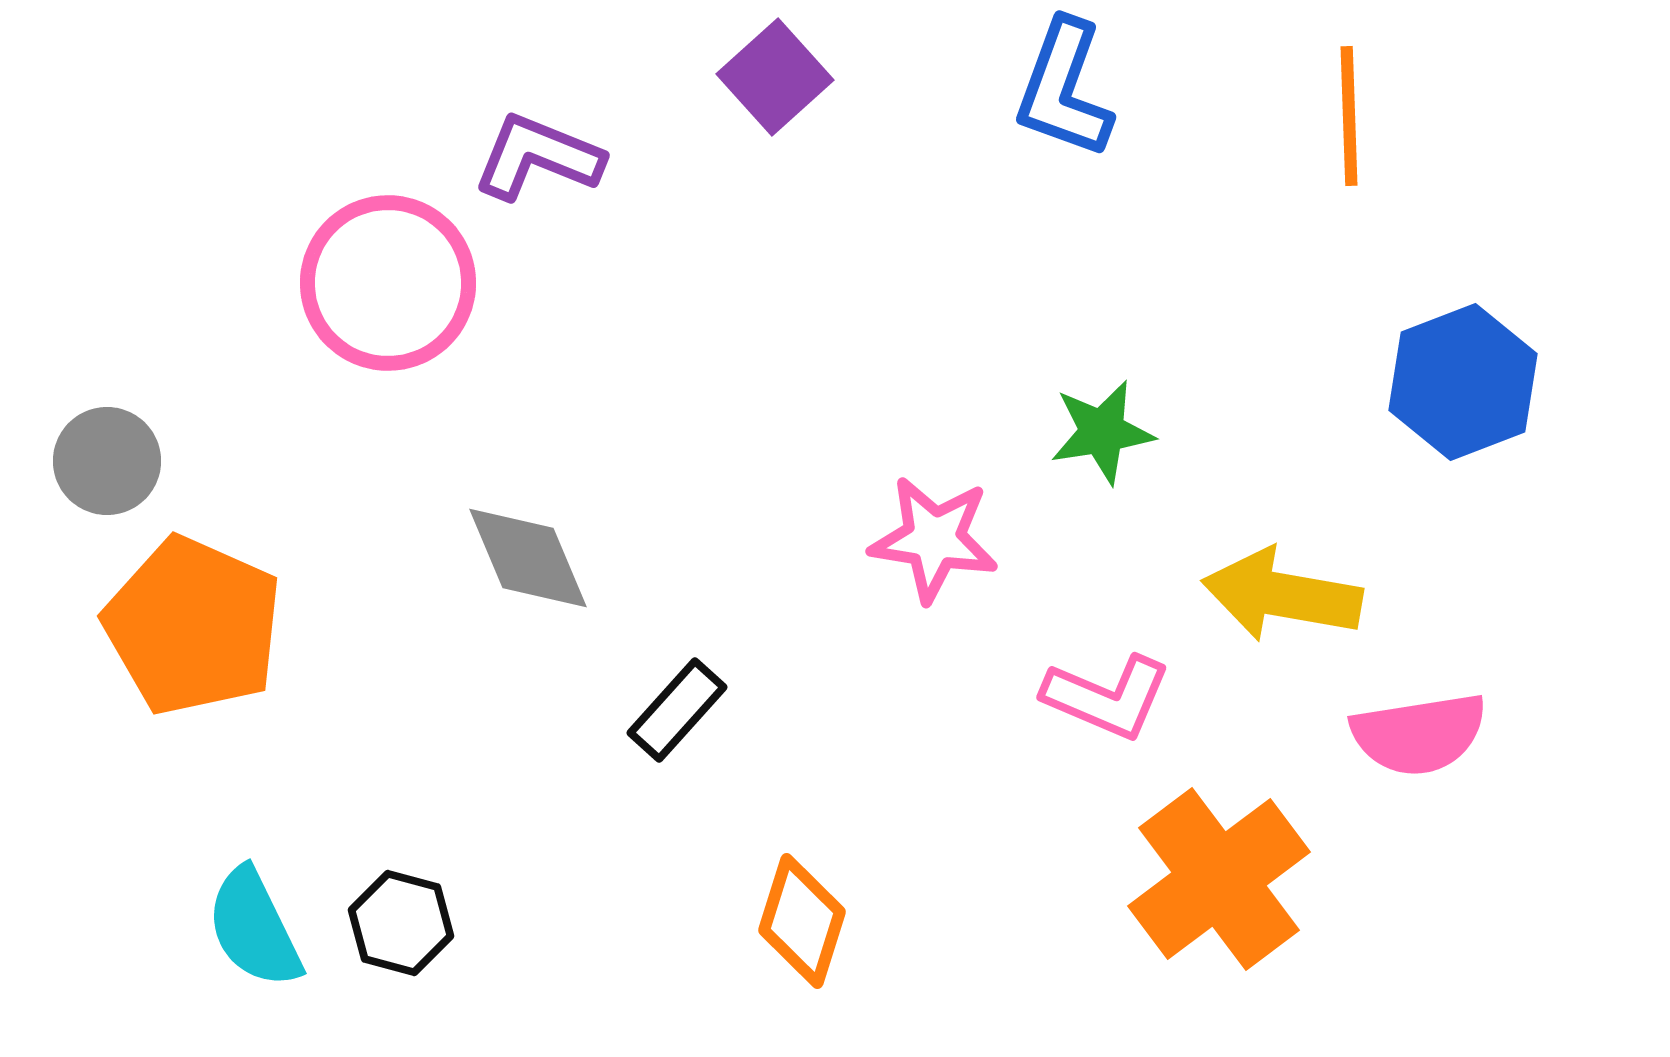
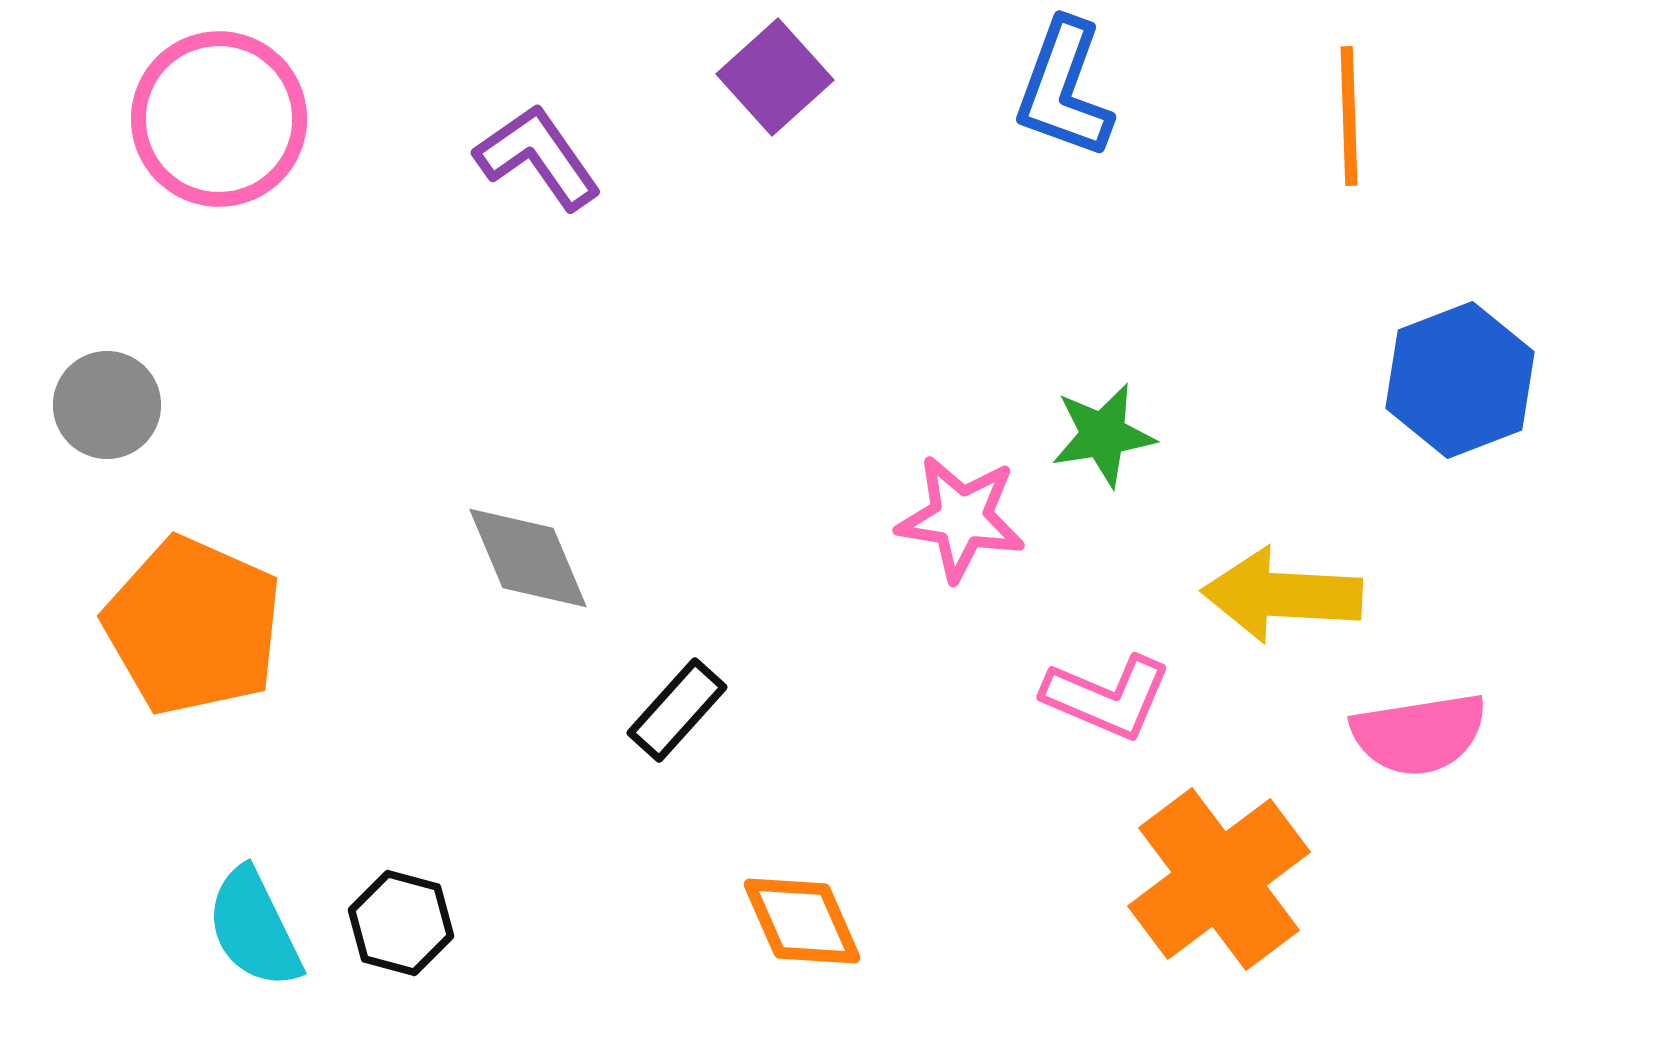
purple L-shape: rotated 33 degrees clockwise
pink circle: moved 169 px left, 164 px up
blue hexagon: moved 3 px left, 2 px up
green star: moved 1 px right, 3 px down
gray circle: moved 56 px up
pink star: moved 27 px right, 21 px up
yellow arrow: rotated 7 degrees counterclockwise
orange diamond: rotated 41 degrees counterclockwise
